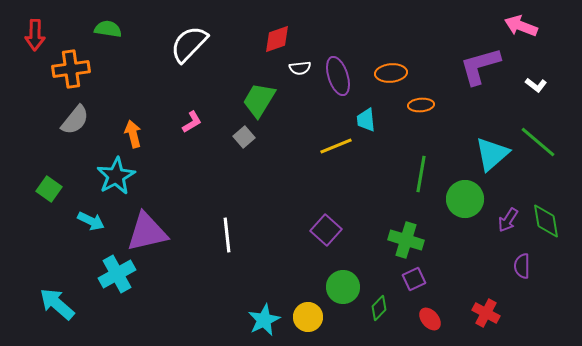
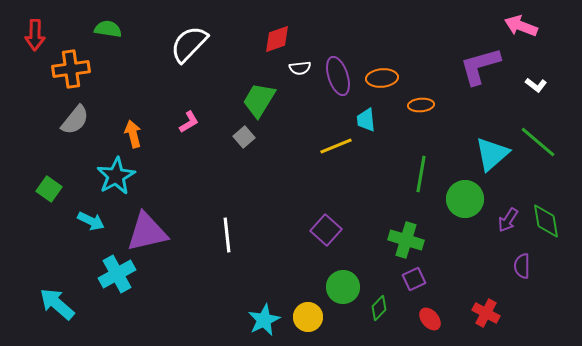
orange ellipse at (391, 73): moved 9 px left, 5 px down
pink L-shape at (192, 122): moved 3 px left
